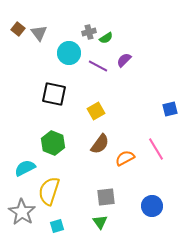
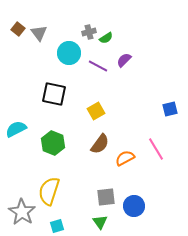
cyan semicircle: moved 9 px left, 39 px up
blue circle: moved 18 px left
